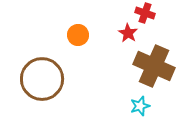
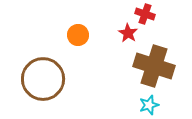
red cross: moved 1 px down
brown cross: rotated 6 degrees counterclockwise
brown circle: moved 1 px right
cyan star: moved 9 px right, 1 px up
